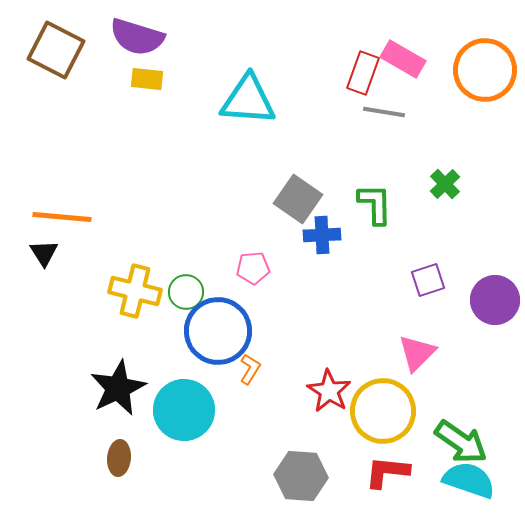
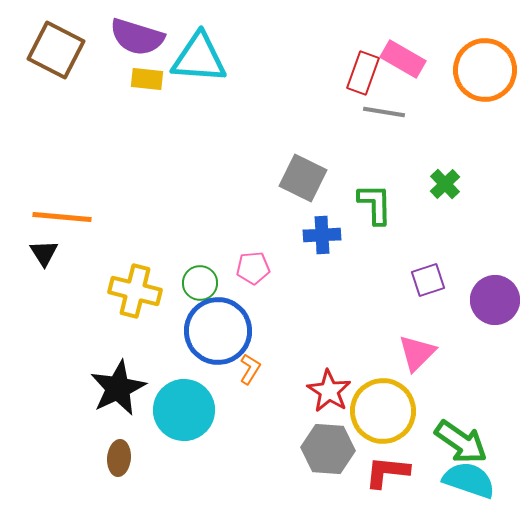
cyan triangle: moved 49 px left, 42 px up
gray square: moved 5 px right, 21 px up; rotated 9 degrees counterclockwise
green circle: moved 14 px right, 9 px up
gray hexagon: moved 27 px right, 27 px up
